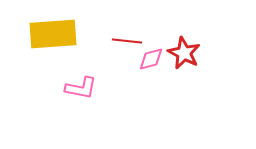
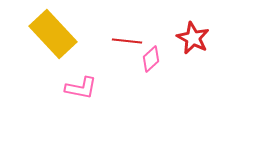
yellow rectangle: rotated 51 degrees clockwise
red star: moved 9 px right, 15 px up
pink diamond: rotated 28 degrees counterclockwise
